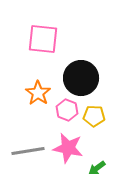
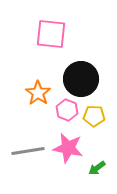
pink square: moved 8 px right, 5 px up
black circle: moved 1 px down
